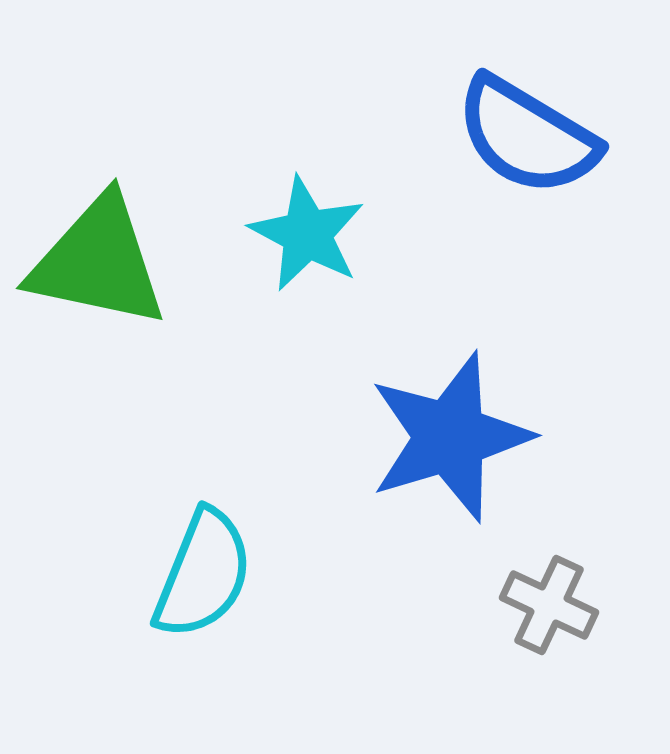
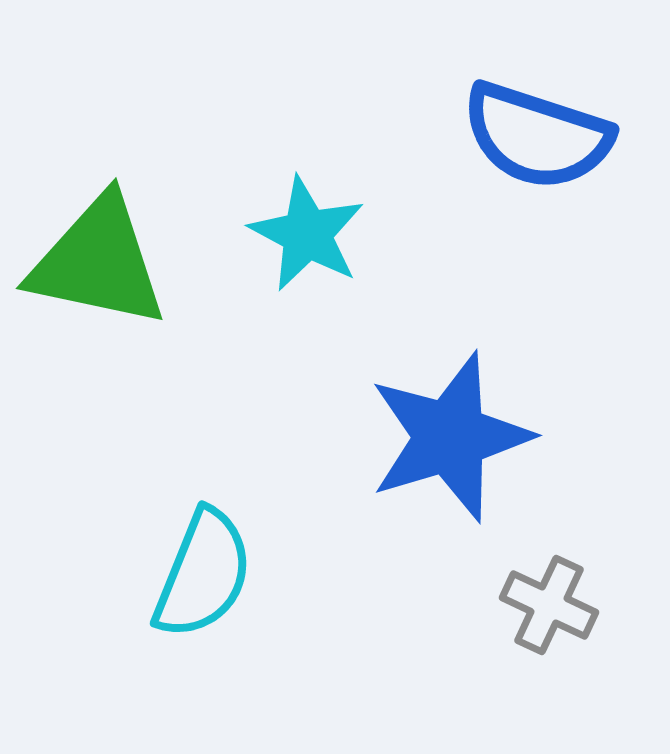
blue semicircle: moved 10 px right; rotated 13 degrees counterclockwise
